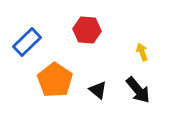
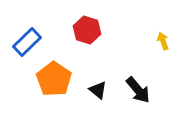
red hexagon: rotated 12 degrees clockwise
yellow arrow: moved 21 px right, 11 px up
orange pentagon: moved 1 px left, 1 px up
